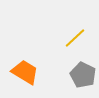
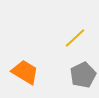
gray pentagon: rotated 20 degrees clockwise
